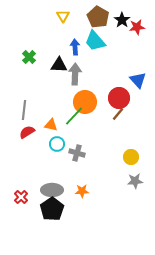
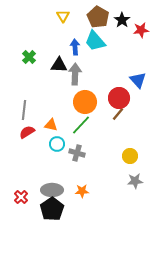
red star: moved 4 px right, 3 px down
green line: moved 7 px right, 9 px down
yellow circle: moved 1 px left, 1 px up
